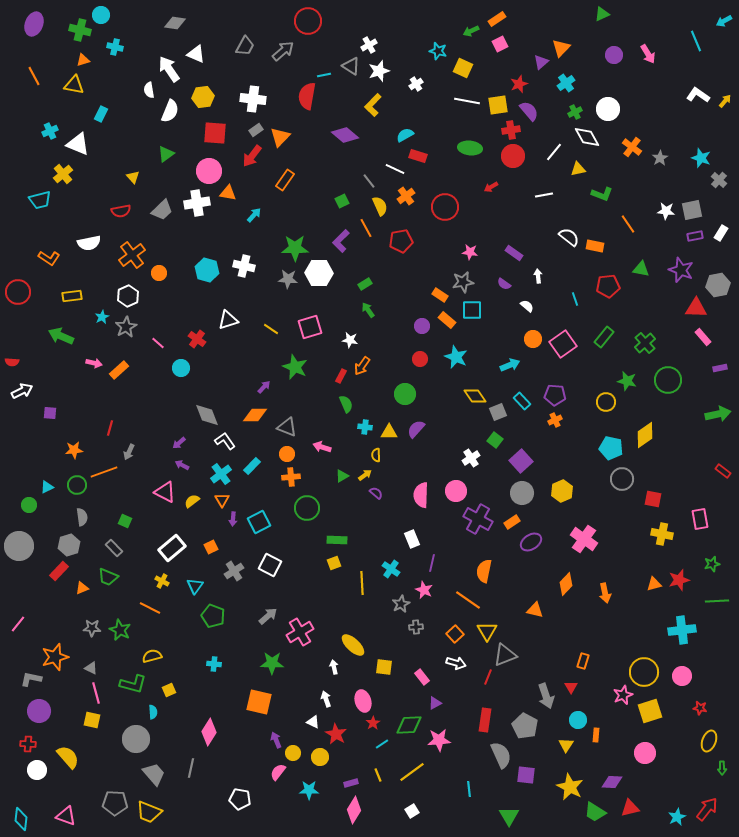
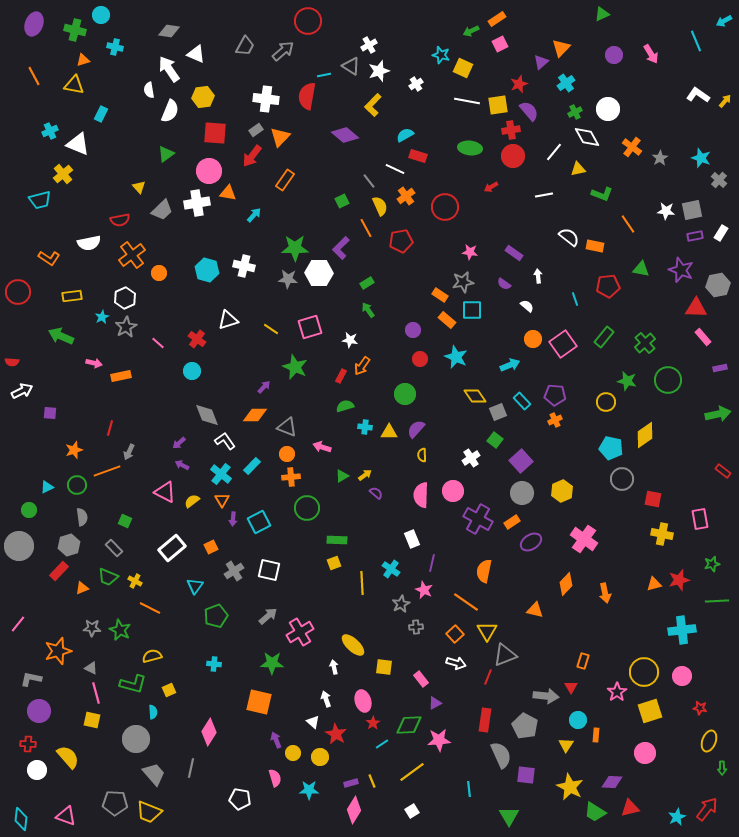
gray diamond at (175, 23): moved 6 px left, 8 px down
green cross at (80, 30): moved 5 px left
cyan star at (438, 51): moved 3 px right, 4 px down
pink arrow at (648, 54): moved 3 px right
white cross at (253, 99): moved 13 px right
yellow triangle at (133, 177): moved 6 px right, 10 px down
red semicircle at (121, 211): moved 1 px left, 9 px down
purple L-shape at (341, 241): moved 7 px down
green rectangle at (365, 284): moved 2 px right, 1 px up
white hexagon at (128, 296): moved 3 px left, 2 px down
purple circle at (422, 326): moved 9 px left, 4 px down
cyan circle at (181, 368): moved 11 px right, 3 px down
orange rectangle at (119, 370): moved 2 px right, 6 px down; rotated 30 degrees clockwise
green semicircle at (346, 404): moved 1 px left, 2 px down; rotated 84 degrees counterclockwise
orange star at (74, 450): rotated 12 degrees counterclockwise
yellow semicircle at (376, 455): moved 46 px right
orange line at (104, 472): moved 3 px right, 1 px up
cyan cross at (221, 474): rotated 15 degrees counterclockwise
pink circle at (456, 491): moved 3 px left
green circle at (29, 505): moved 5 px down
white square at (270, 565): moved 1 px left, 5 px down; rotated 15 degrees counterclockwise
yellow cross at (162, 581): moved 27 px left
orange line at (468, 600): moved 2 px left, 2 px down
green pentagon at (213, 616): moved 3 px right; rotated 30 degrees clockwise
orange star at (55, 657): moved 3 px right, 6 px up
pink rectangle at (422, 677): moved 1 px left, 2 px down
pink star at (623, 695): moved 6 px left, 3 px up; rotated 12 degrees counterclockwise
gray arrow at (546, 696): rotated 65 degrees counterclockwise
white triangle at (313, 722): rotated 16 degrees clockwise
pink semicircle at (278, 772): moved 3 px left, 6 px down; rotated 126 degrees clockwise
yellow line at (378, 775): moved 6 px left, 6 px down
